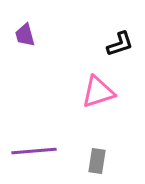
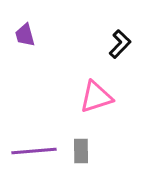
black L-shape: rotated 28 degrees counterclockwise
pink triangle: moved 2 px left, 5 px down
gray rectangle: moved 16 px left, 10 px up; rotated 10 degrees counterclockwise
